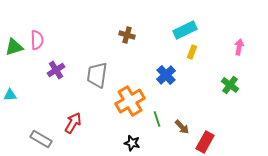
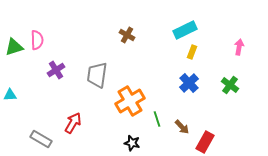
brown cross: rotated 14 degrees clockwise
blue cross: moved 23 px right, 8 px down
